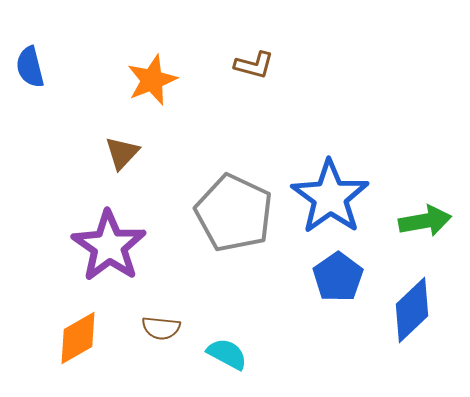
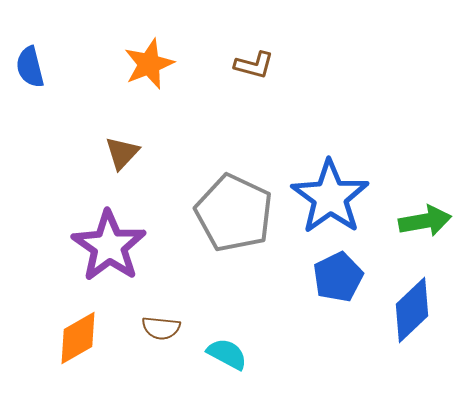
orange star: moved 3 px left, 16 px up
blue pentagon: rotated 9 degrees clockwise
